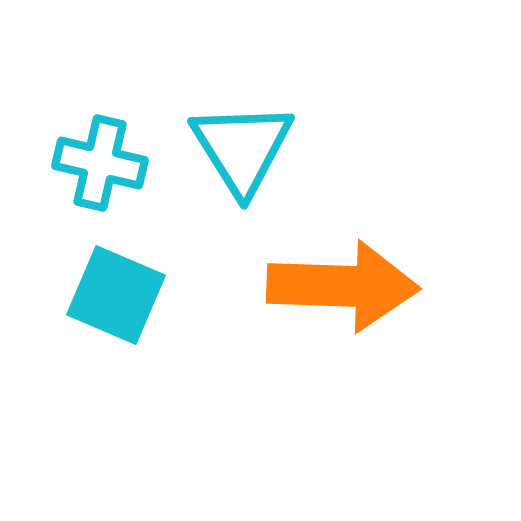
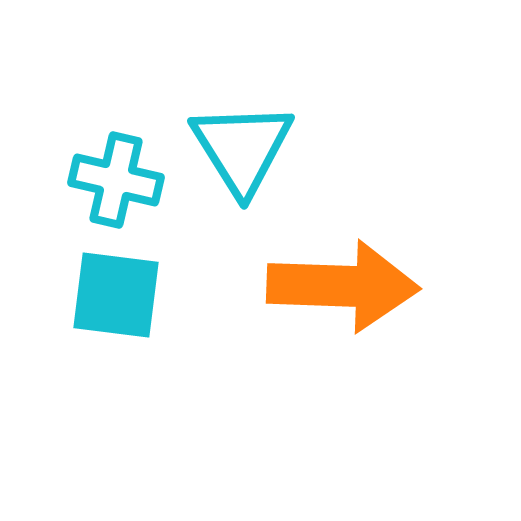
cyan cross: moved 16 px right, 17 px down
cyan square: rotated 16 degrees counterclockwise
